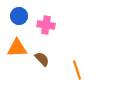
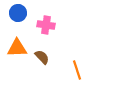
blue circle: moved 1 px left, 3 px up
brown semicircle: moved 2 px up
